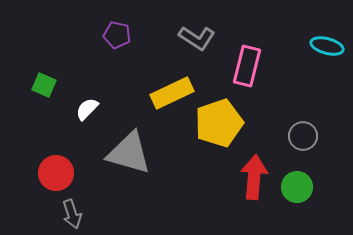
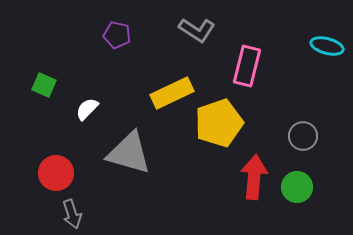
gray L-shape: moved 8 px up
